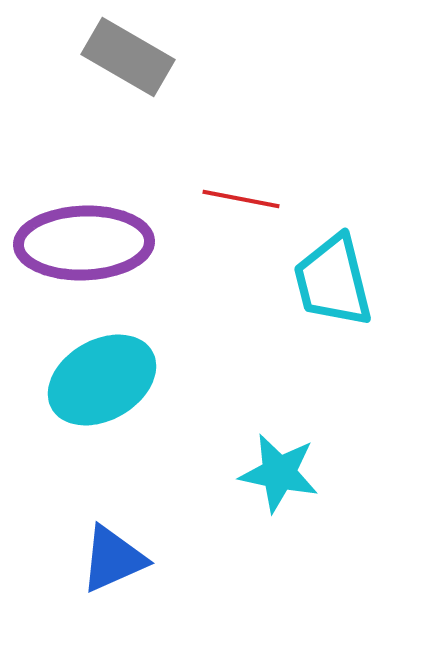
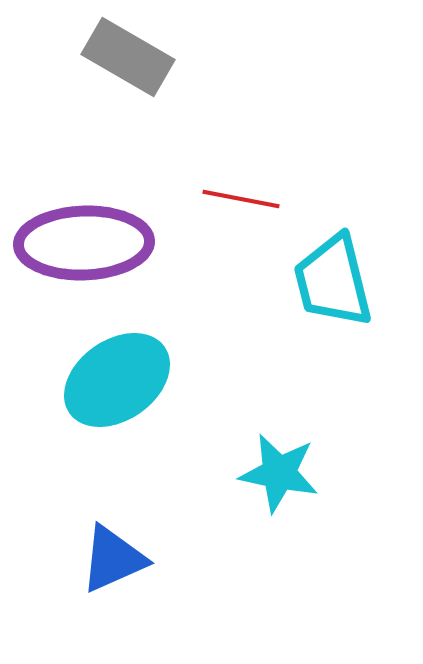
cyan ellipse: moved 15 px right; rotated 5 degrees counterclockwise
